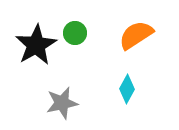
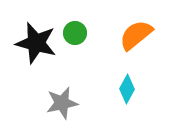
orange semicircle: rotated 6 degrees counterclockwise
black star: moved 2 px up; rotated 27 degrees counterclockwise
